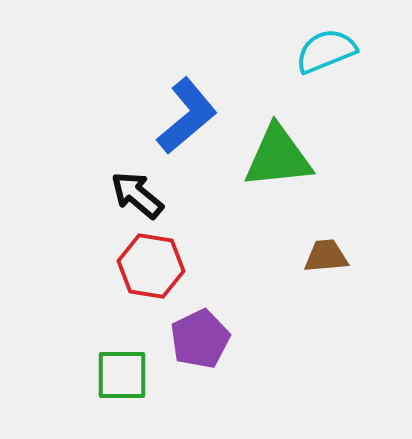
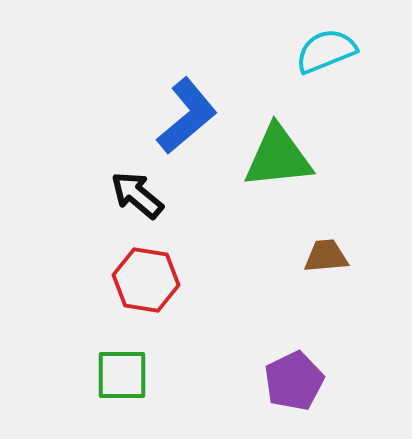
red hexagon: moved 5 px left, 14 px down
purple pentagon: moved 94 px right, 42 px down
